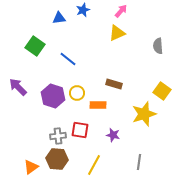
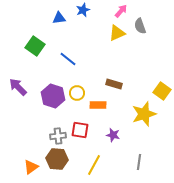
gray semicircle: moved 18 px left, 20 px up; rotated 14 degrees counterclockwise
